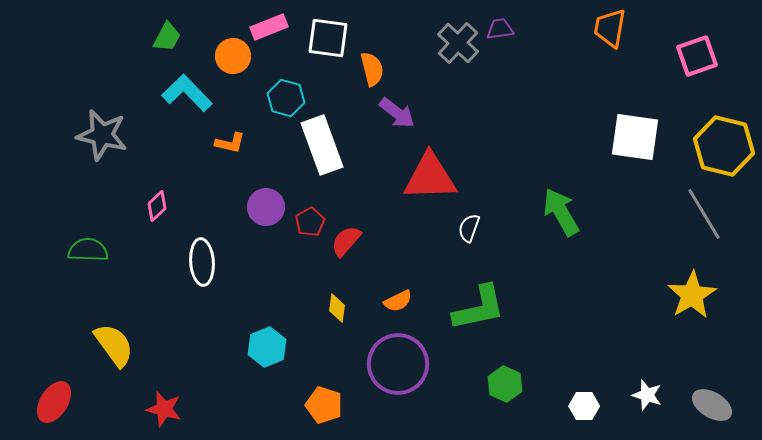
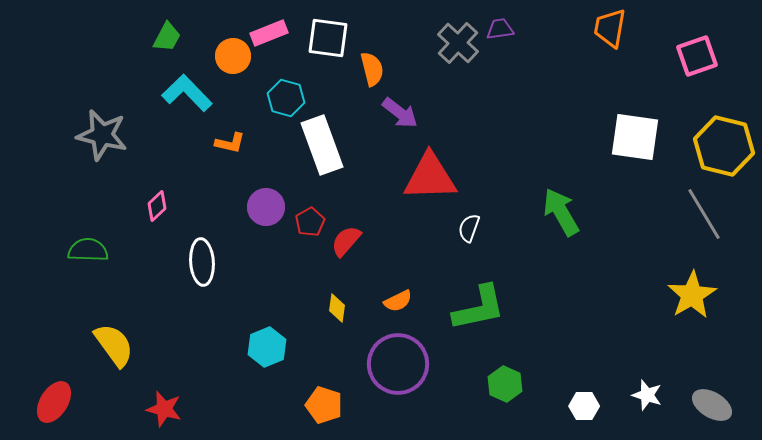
pink rectangle at (269, 27): moved 6 px down
purple arrow at (397, 113): moved 3 px right
